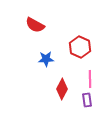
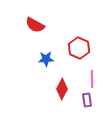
red hexagon: moved 1 px left, 1 px down
pink line: moved 2 px right
